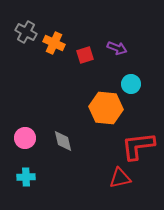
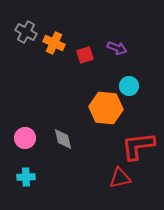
cyan circle: moved 2 px left, 2 px down
gray diamond: moved 2 px up
